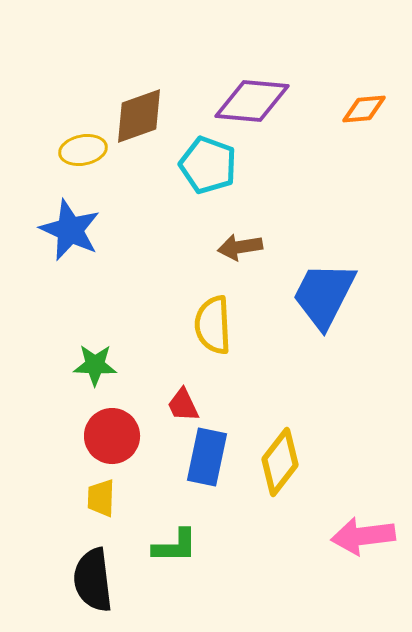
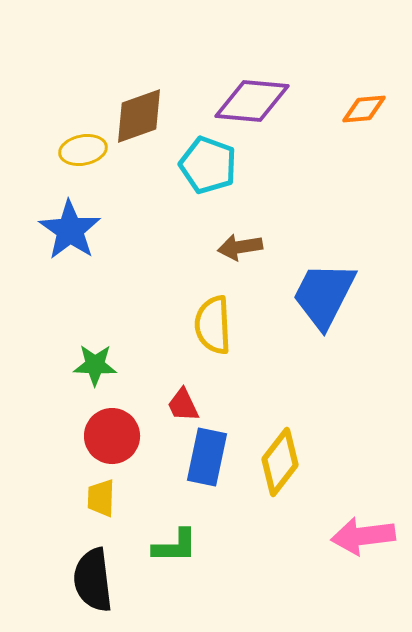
blue star: rotated 10 degrees clockwise
